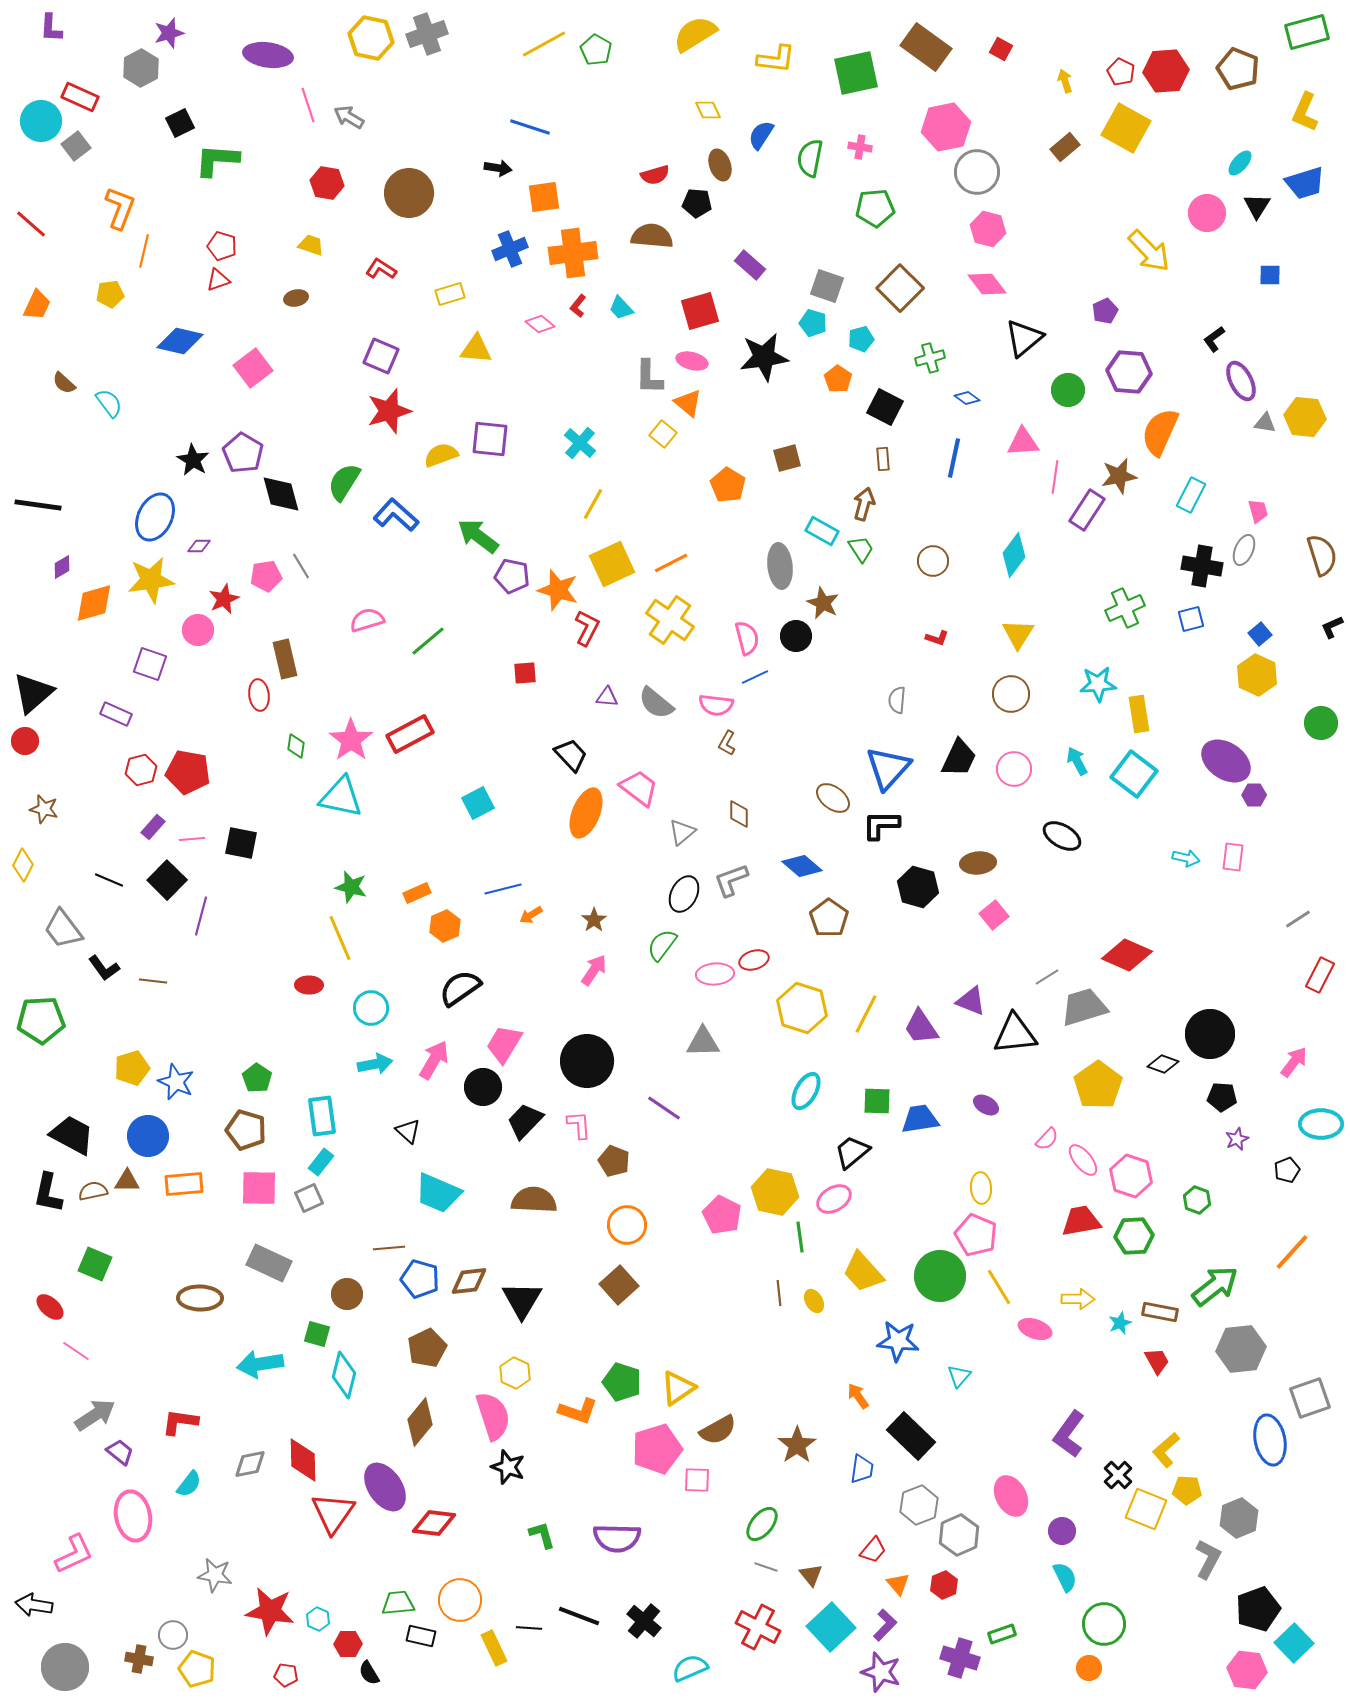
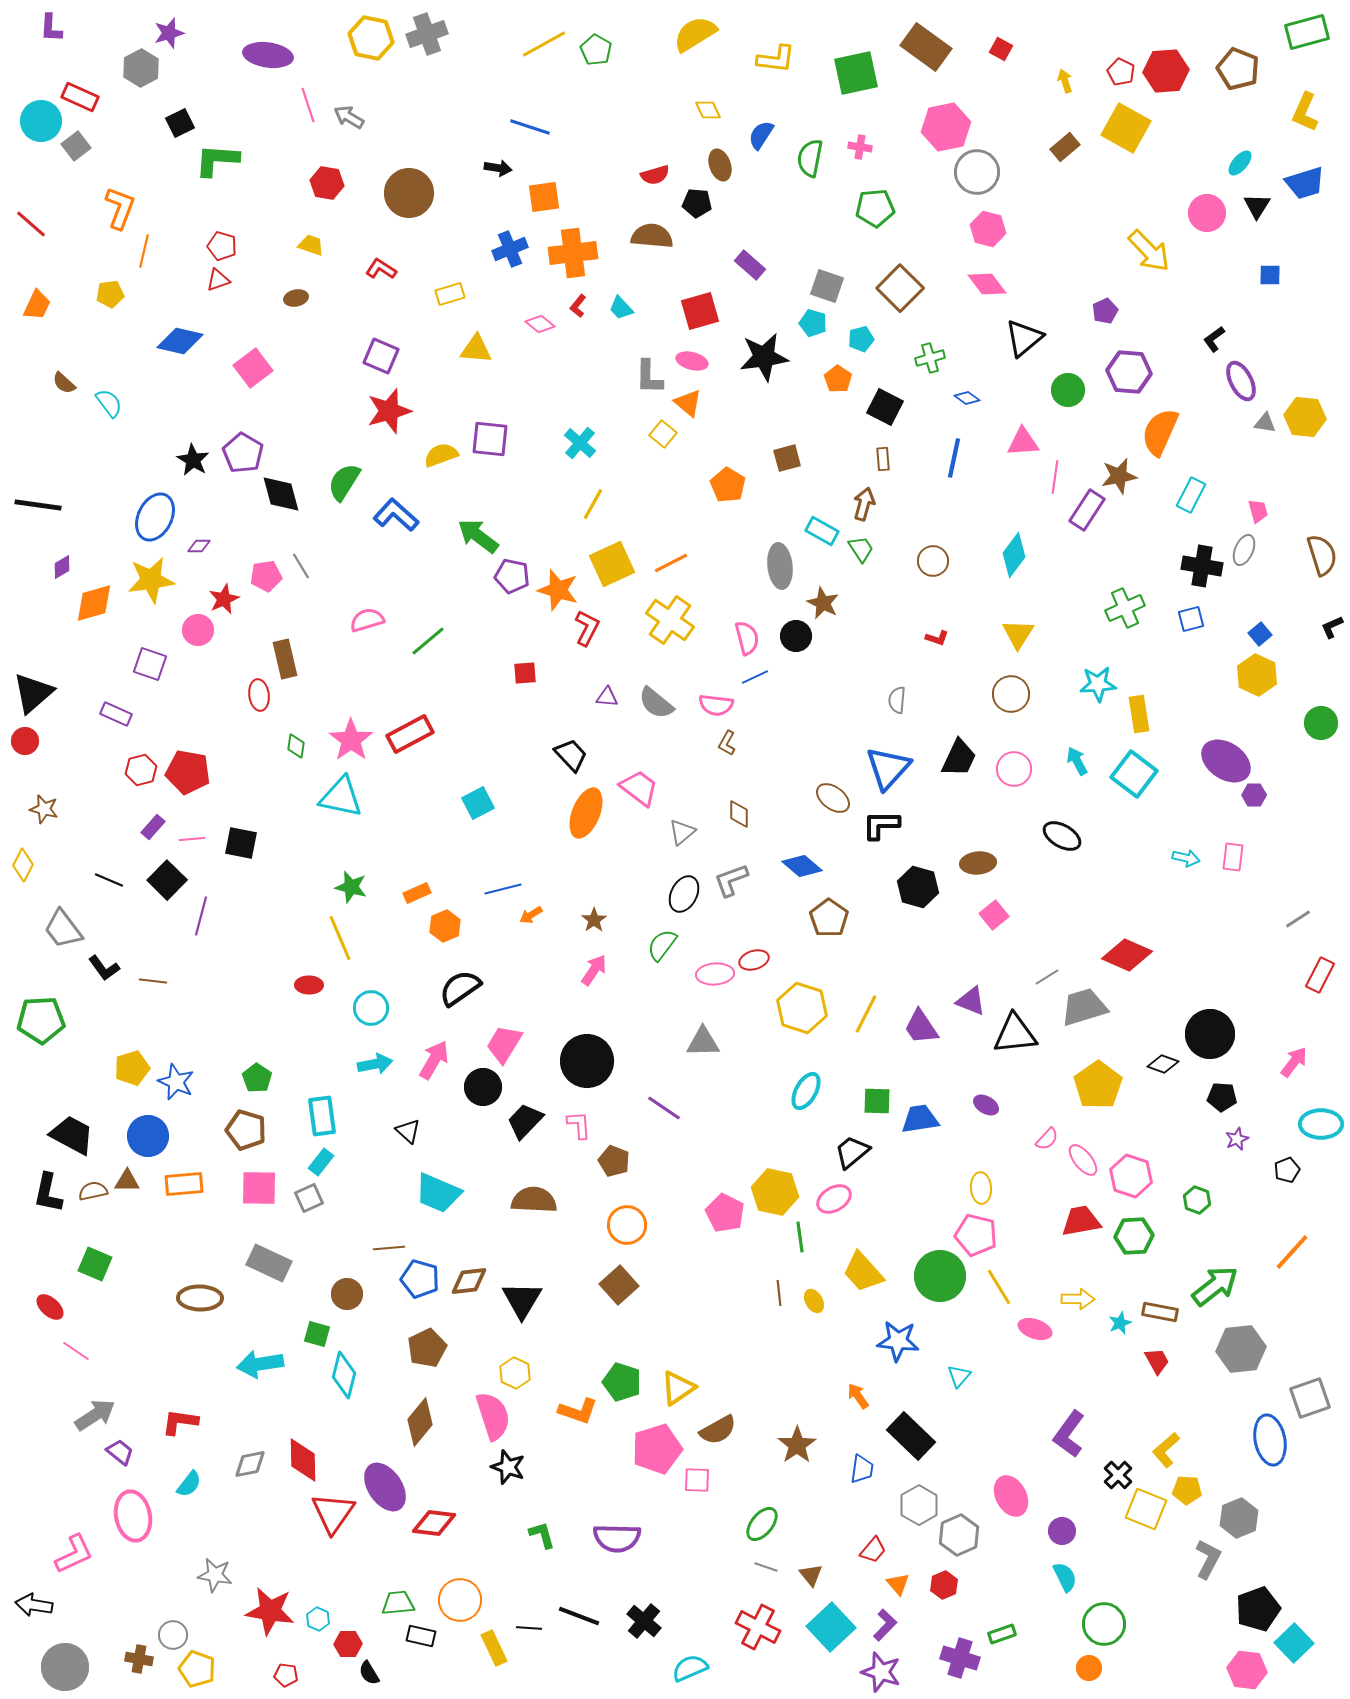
pink pentagon at (722, 1215): moved 3 px right, 2 px up
pink pentagon at (976, 1235): rotated 9 degrees counterclockwise
gray hexagon at (919, 1505): rotated 9 degrees counterclockwise
